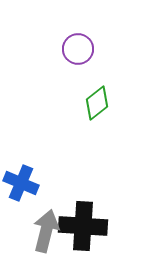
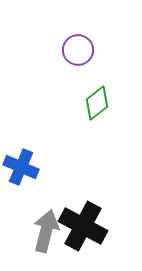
purple circle: moved 1 px down
blue cross: moved 16 px up
black cross: rotated 24 degrees clockwise
